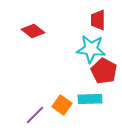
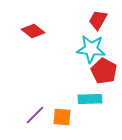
red trapezoid: rotated 30 degrees clockwise
orange square: moved 12 px down; rotated 30 degrees counterclockwise
